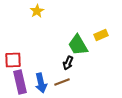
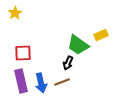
yellow star: moved 22 px left, 2 px down
green trapezoid: rotated 25 degrees counterclockwise
red square: moved 10 px right, 7 px up
purple rectangle: moved 1 px right, 1 px up
